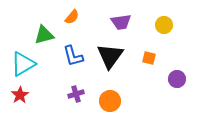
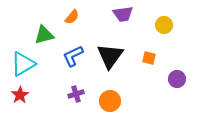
purple trapezoid: moved 2 px right, 8 px up
blue L-shape: rotated 80 degrees clockwise
